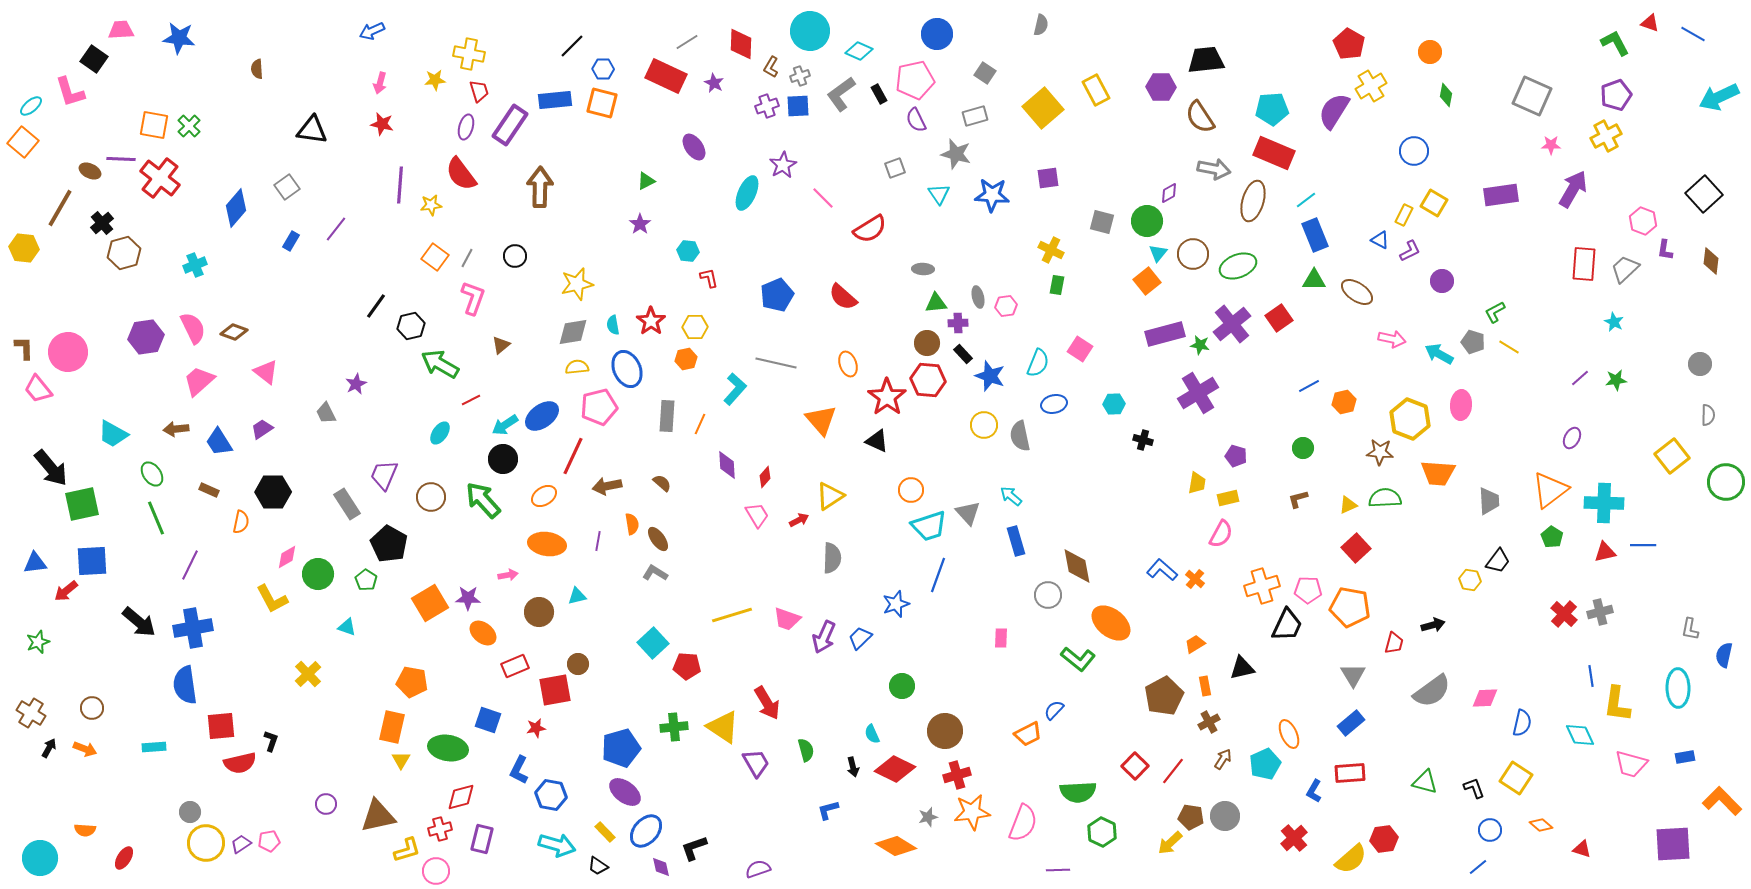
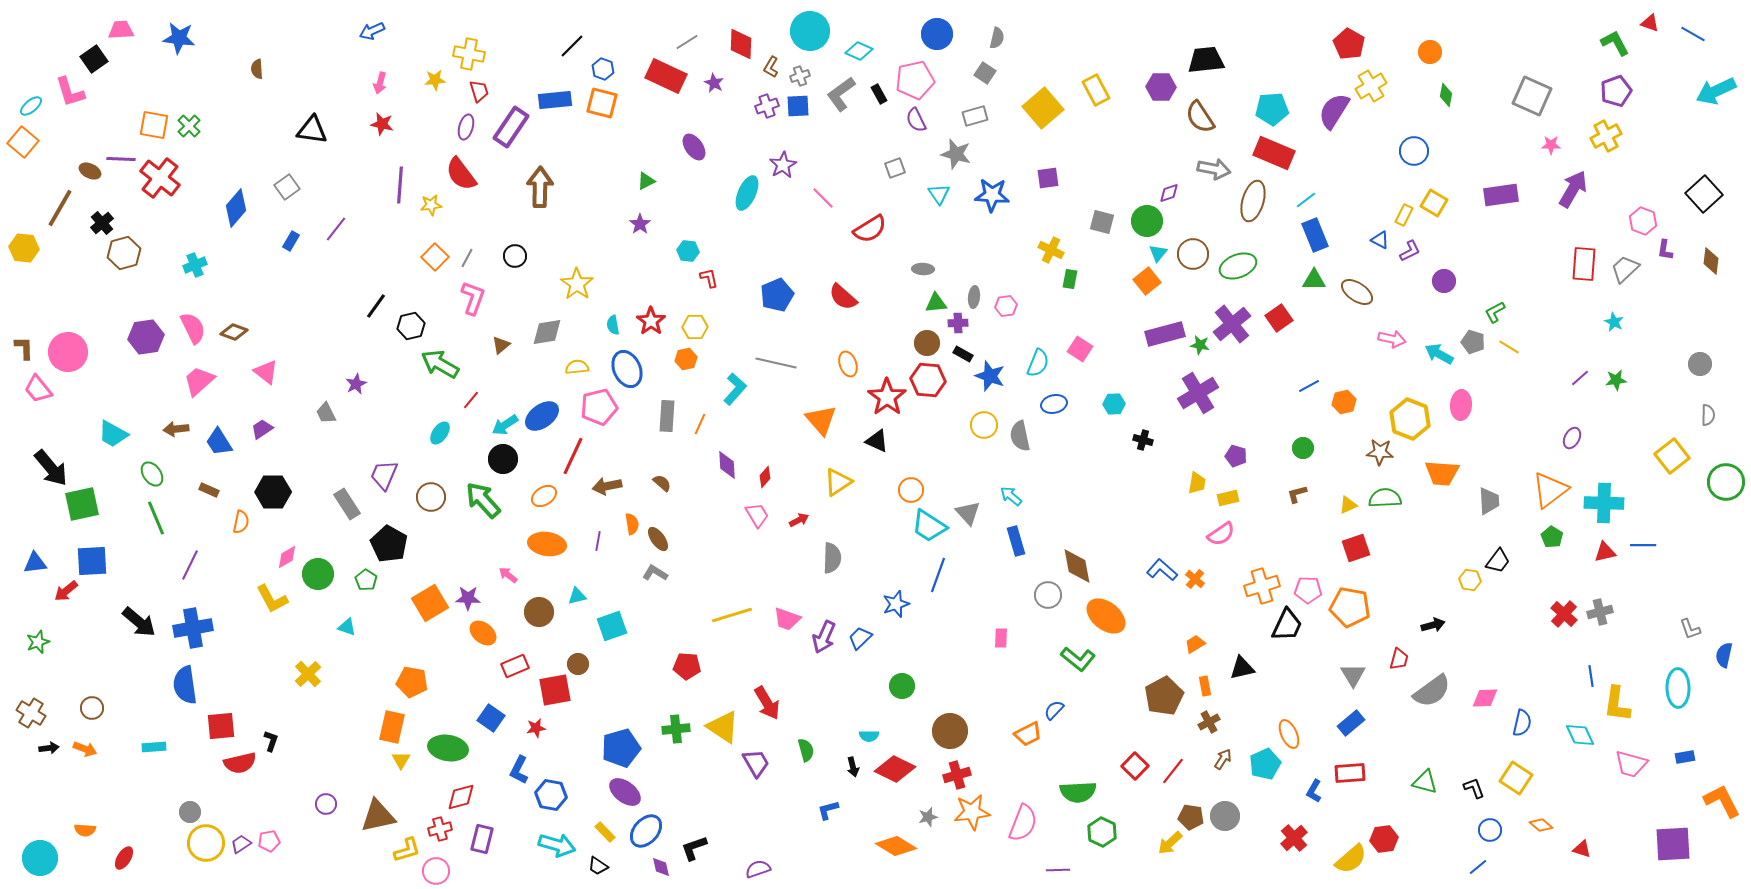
gray semicircle at (1041, 25): moved 44 px left, 13 px down
black square at (94, 59): rotated 20 degrees clockwise
blue hexagon at (603, 69): rotated 20 degrees clockwise
purple pentagon at (1616, 95): moved 4 px up
cyan arrow at (1719, 97): moved 3 px left, 6 px up
purple rectangle at (510, 125): moved 1 px right, 2 px down
purple diamond at (1169, 193): rotated 10 degrees clockwise
orange square at (435, 257): rotated 8 degrees clockwise
purple circle at (1442, 281): moved 2 px right
yellow star at (577, 284): rotated 24 degrees counterclockwise
green rectangle at (1057, 285): moved 13 px right, 6 px up
gray ellipse at (978, 297): moved 4 px left; rotated 20 degrees clockwise
gray diamond at (573, 332): moved 26 px left
black rectangle at (963, 354): rotated 18 degrees counterclockwise
red line at (471, 400): rotated 24 degrees counterclockwise
orange trapezoid at (1438, 473): moved 4 px right
yellow triangle at (830, 496): moved 8 px right, 14 px up
brown L-shape at (1298, 499): moved 1 px left, 5 px up
cyan trapezoid at (929, 526): rotated 51 degrees clockwise
pink semicircle at (1221, 534): rotated 28 degrees clockwise
red square at (1356, 548): rotated 24 degrees clockwise
pink arrow at (508, 575): rotated 132 degrees counterclockwise
orange ellipse at (1111, 623): moved 5 px left, 7 px up
gray L-shape at (1690, 629): rotated 30 degrees counterclockwise
cyan square at (653, 643): moved 41 px left, 17 px up; rotated 24 degrees clockwise
red trapezoid at (1394, 643): moved 5 px right, 16 px down
blue square at (488, 720): moved 3 px right, 2 px up; rotated 16 degrees clockwise
green cross at (674, 727): moved 2 px right, 2 px down
brown circle at (945, 731): moved 5 px right
cyan semicircle at (872, 734): moved 3 px left, 2 px down; rotated 66 degrees counterclockwise
black arrow at (49, 748): rotated 54 degrees clockwise
orange L-shape at (1722, 801): rotated 18 degrees clockwise
